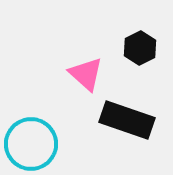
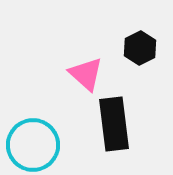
black rectangle: moved 13 px left, 4 px down; rotated 64 degrees clockwise
cyan circle: moved 2 px right, 1 px down
